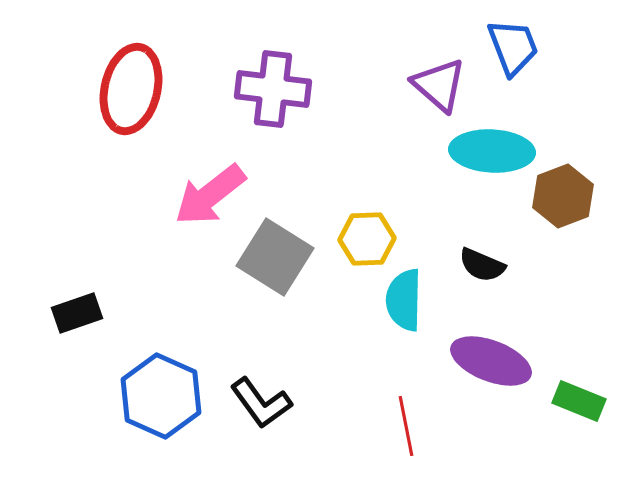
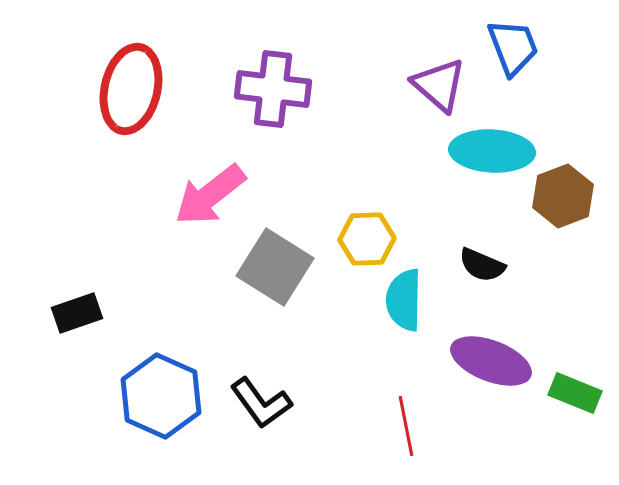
gray square: moved 10 px down
green rectangle: moved 4 px left, 8 px up
